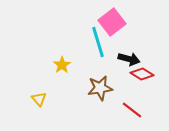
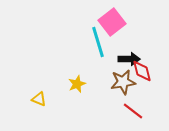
black arrow: rotated 15 degrees counterclockwise
yellow star: moved 15 px right, 19 px down; rotated 12 degrees clockwise
red diamond: moved 3 px up; rotated 45 degrees clockwise
brown star: moved 23 px right, 6 px up
yellow triangle: rotated 28 degrees counterclockwise
red line: moved 1 px right, 1 px down
